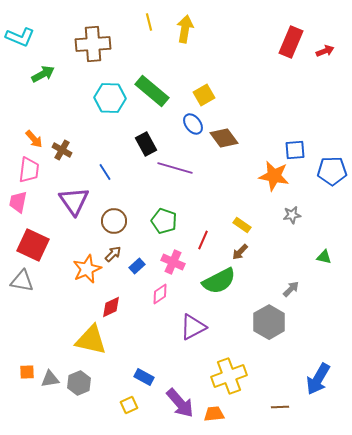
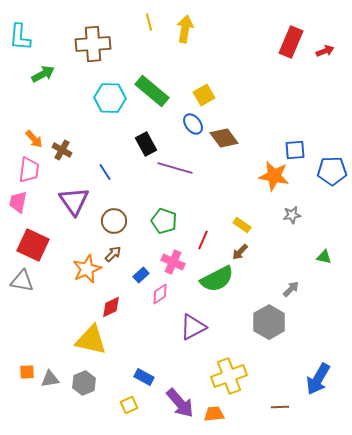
cyan L-shape at (20, 37): rotated 72 degrees clockwise
blue rectangle at (137, 266): moved 4 px right, 9 px down
green semicircle at (219, 281): moved 2 px left, 2 px up
gray hexagon at (79, 383): moved 5 px right
